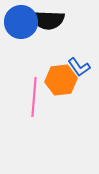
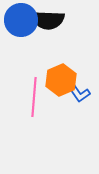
blue circle: moved 2 px up
blue L-shape: moved 26 px down
orange hexagon: rotated 16 degrees counterclockwise
